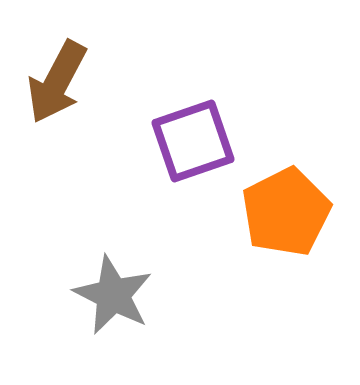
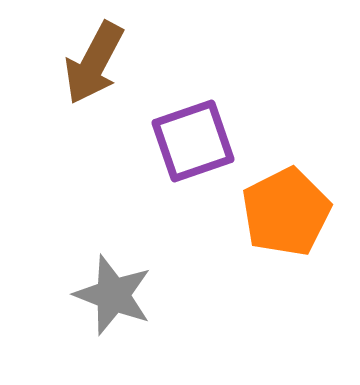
brown arrow: moved 37 px right, 19 px up
gray star: rotated 6 degrees counterclockwise
